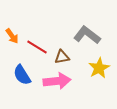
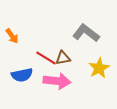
gray L-shape: moved 1 px left, 2 px up
red line: moved 9 px right, 11 px down
brown triangle: moved 1 px right, 1 px down
blue semicircle: rotated 70 degrees counterclockwise
pink arrow: rotated 12 degrees clockwise
